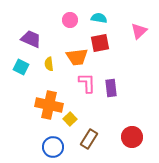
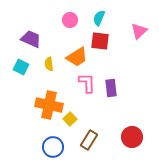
cyan semicircle: rotated 77 degrees counterclockwise
red square: moved 2 px up; rotated 18 degrees clockwise
orange trapezoid: rotated 25 degrees counterclockwise
brown rectangle: moved 1 px down
